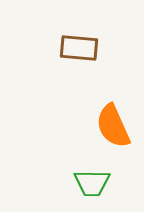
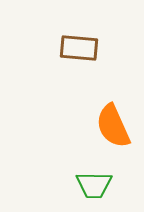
green trapezoid: moved 2 px right, 2 px down
